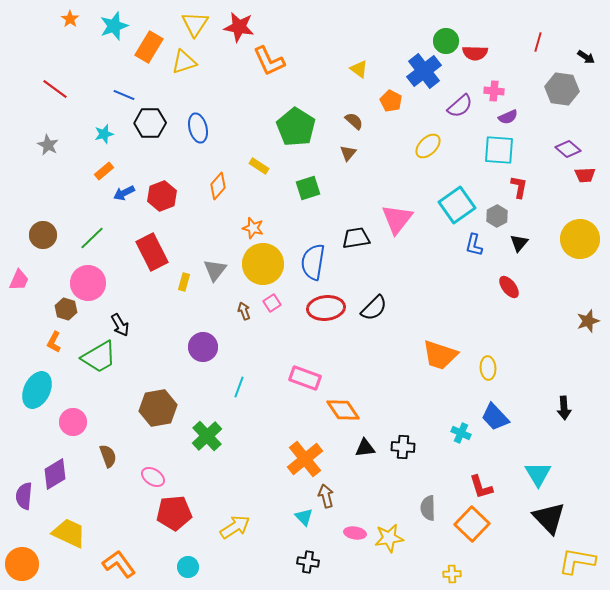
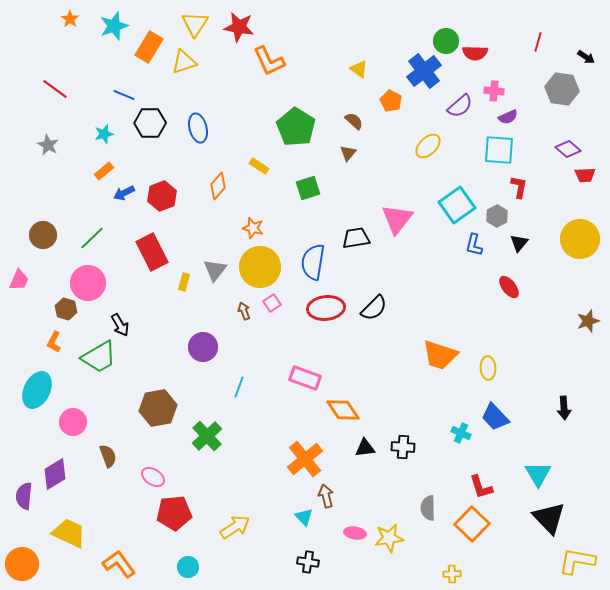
yellow circle at (263, 264): moved 3 px left, 3 px down
